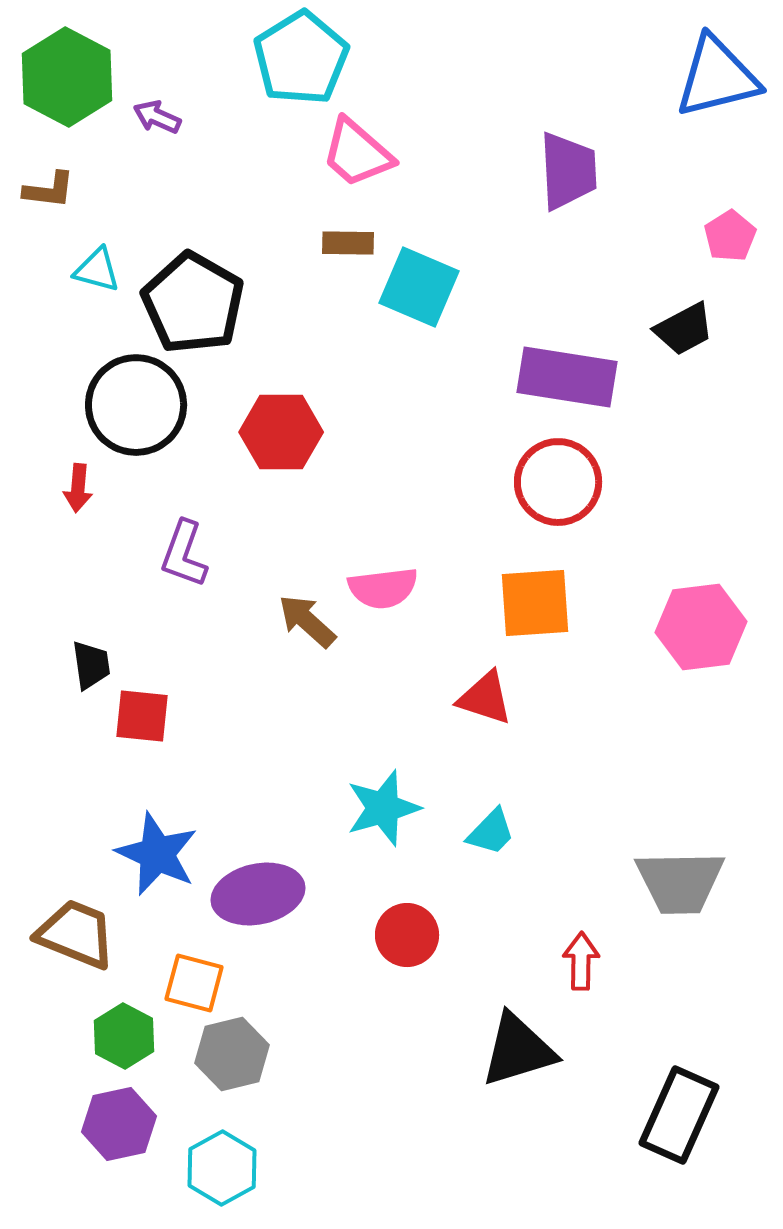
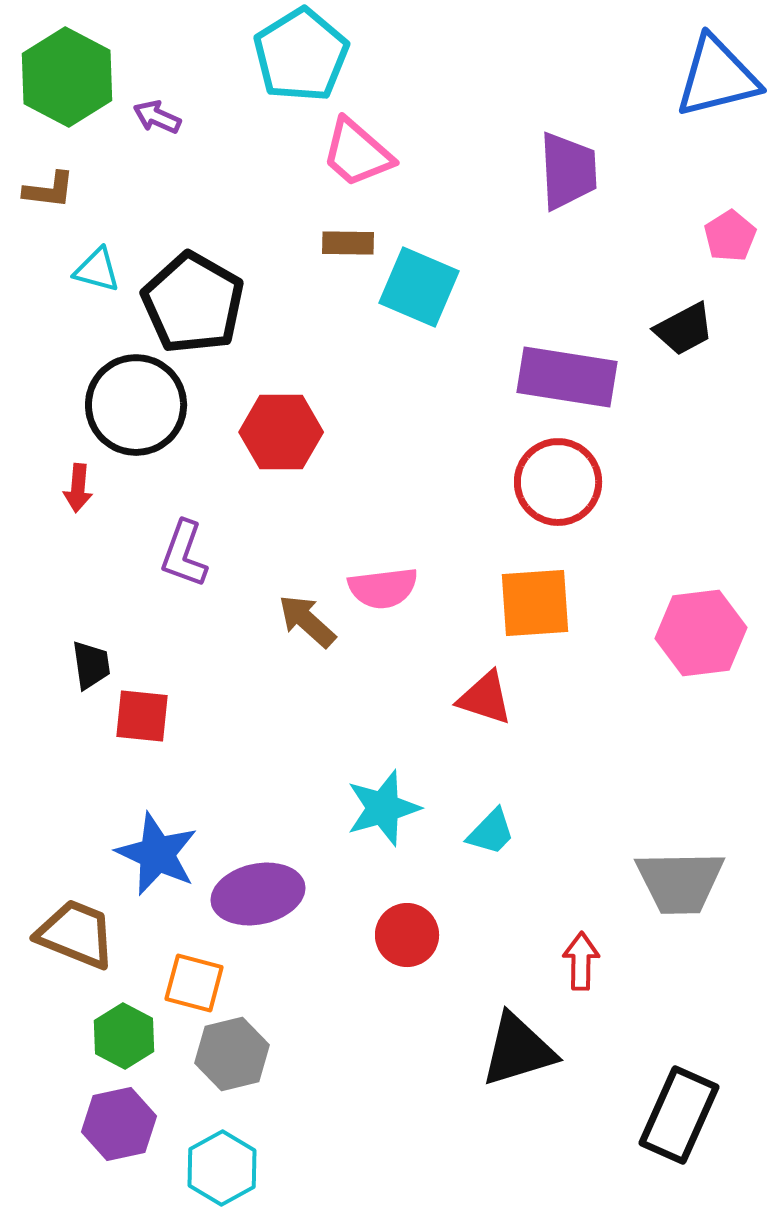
cyan pentagon at (301, 58): moved 3 px up
pink hexagon at (701, 627): moved 6 px down
